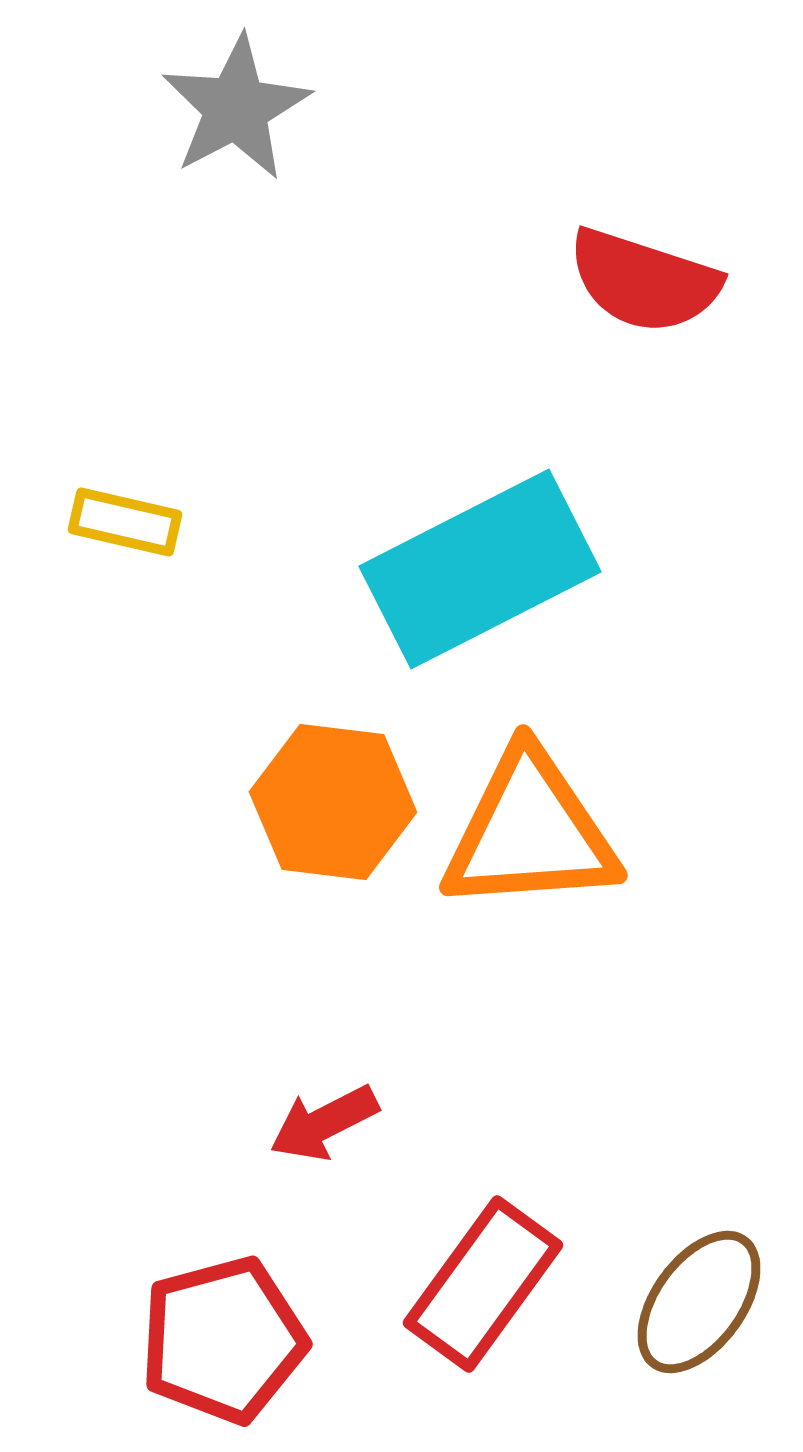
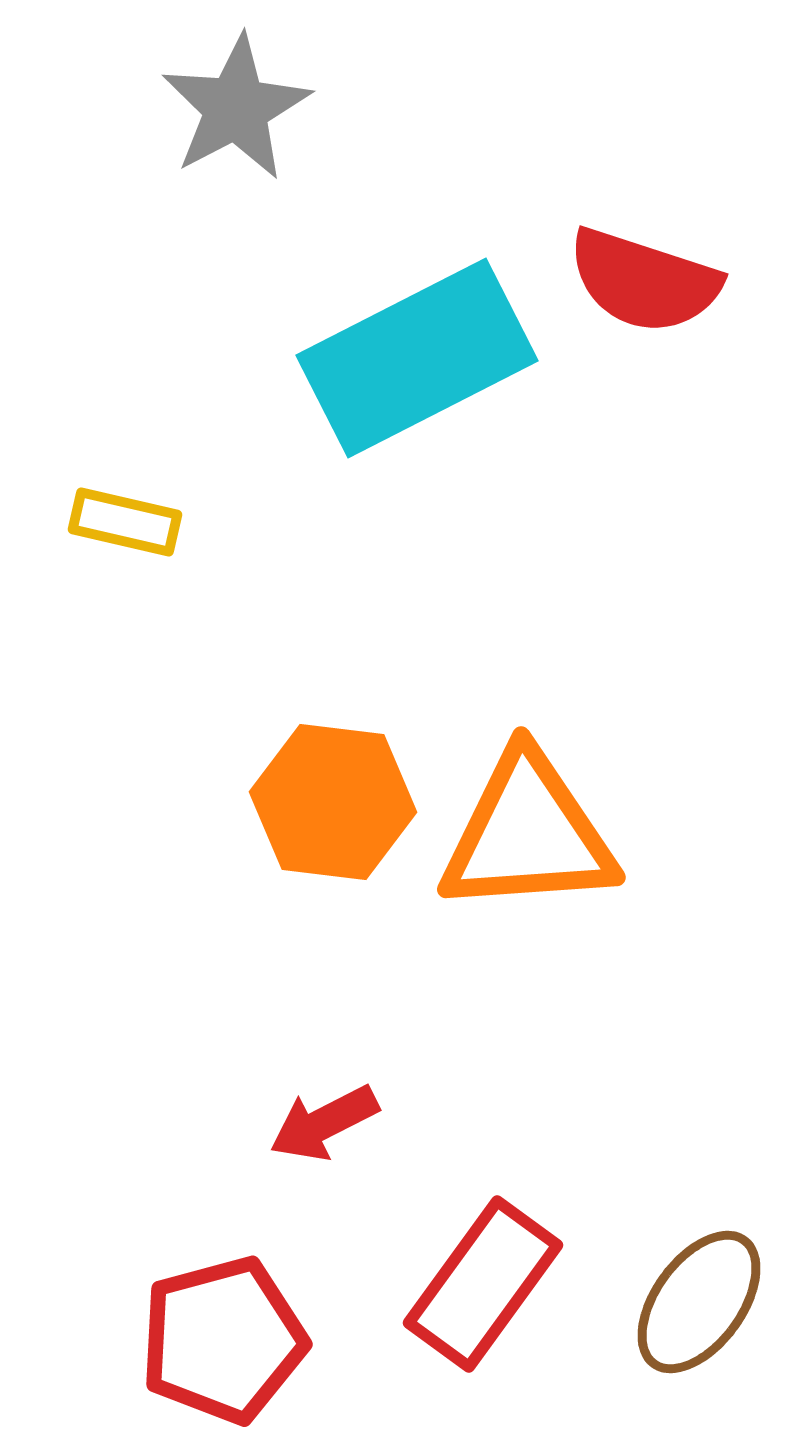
cyan rectangle: moved 63 px left, 211 px up
orange triangle: moved 2 px left, 2 px down
